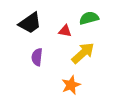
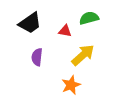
yellow arrow: moved 2 px down
